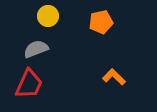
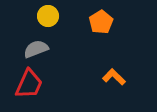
orange pentagon: rotated 20 degrees counterclockwise
